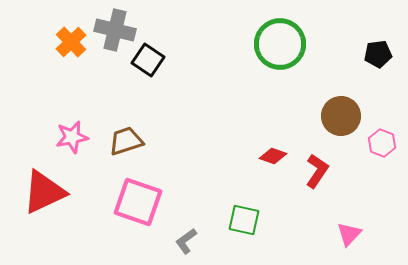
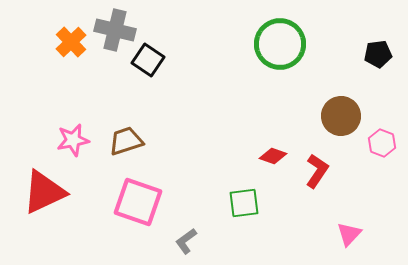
pink star: moved 1 px right, 3 px down
green square: moved 17 px up; rotated 20 degrees counterclockwise
